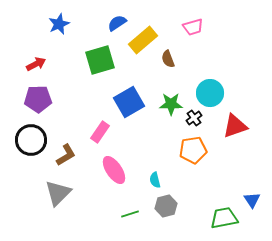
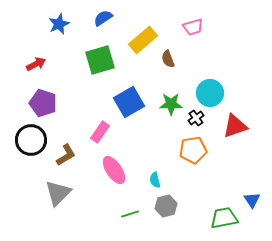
blue semicircle: moved 14 px left, 5 px up
purple pentagon: moved 5 px right, 4 px down; rotated 20 degrees clockwise
black cross: moved 2 px right
